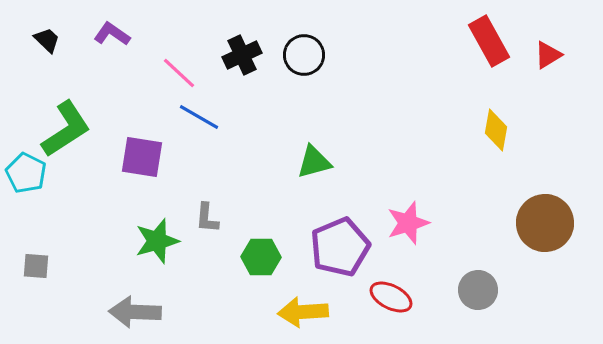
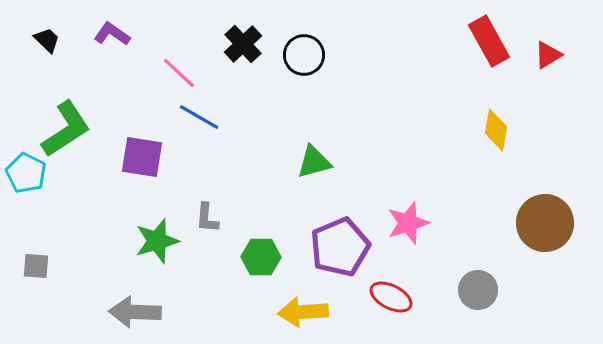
black cross: moved 1 px right, 11 px up; rotated 18 degrees counterclockwise
